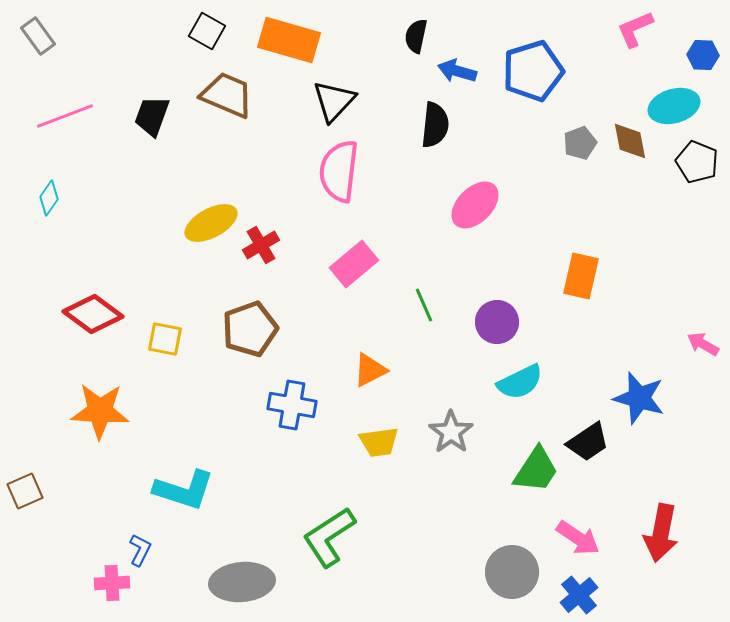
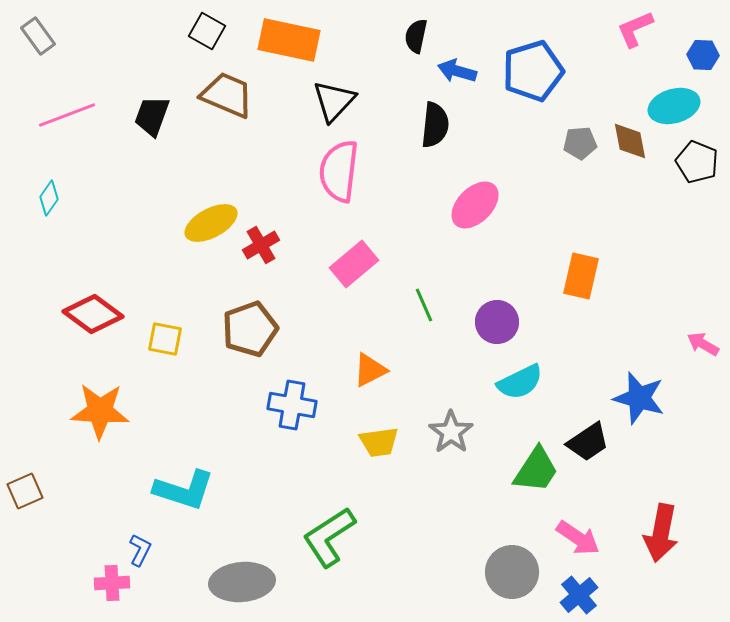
orange rectangle at (289, 40): rotated 4 degrees counterclockwise
pink line at (65, 116): moved 2 px right, 1 px up
gray pentagon at (580, 143): rotated 16 degrees clockwise
